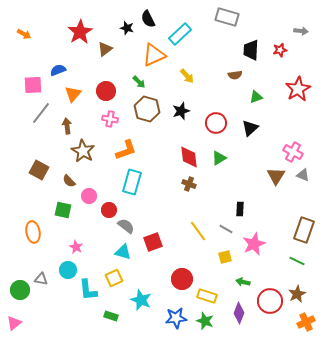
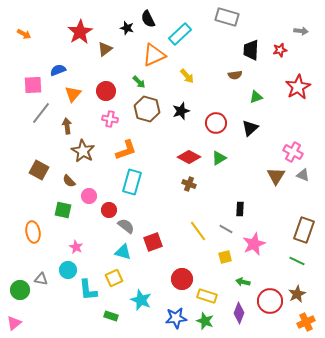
red star at (298, 89): moved 2 px up
red diamond at (189, 157): rotated 55 degrees counterclockwise
